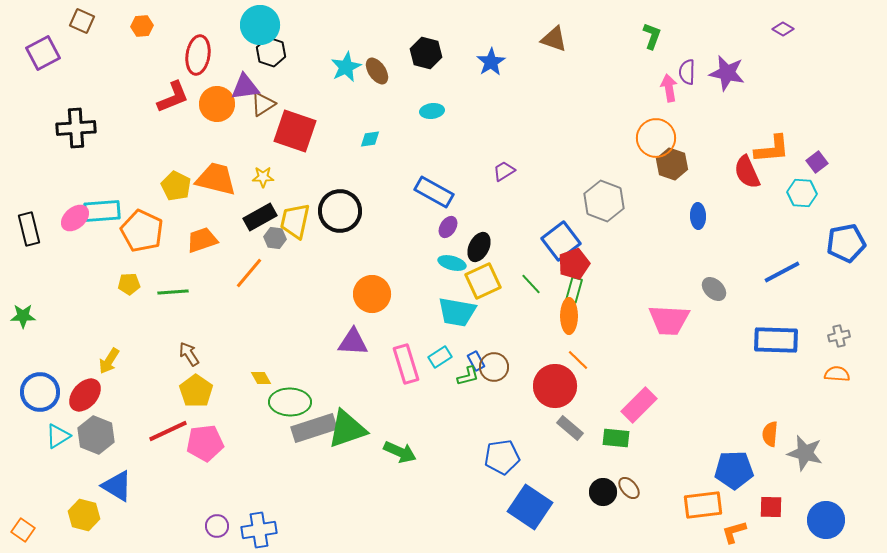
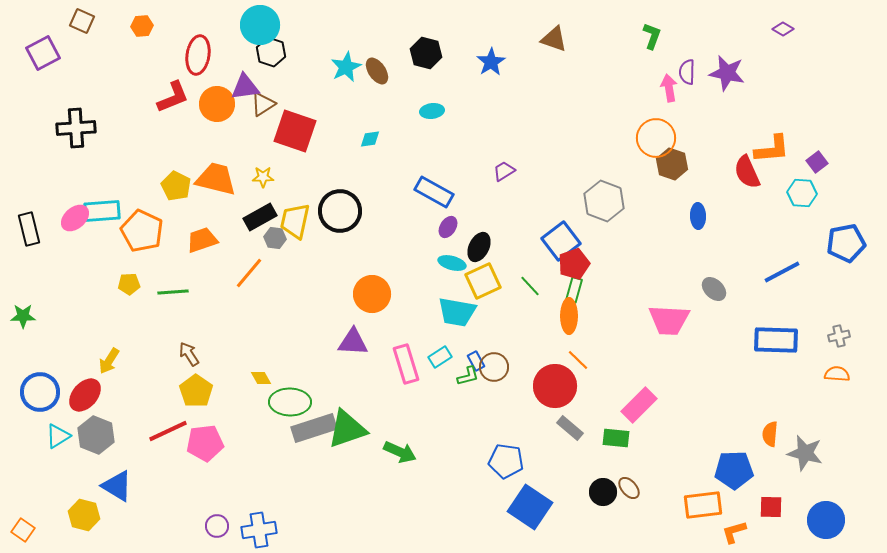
green line at (531, 284): moved 1 px left, 2 px down
blue pentagon at (502, 457): moved 4 px right, 4 px down; rotated 16 degrees clockwise
